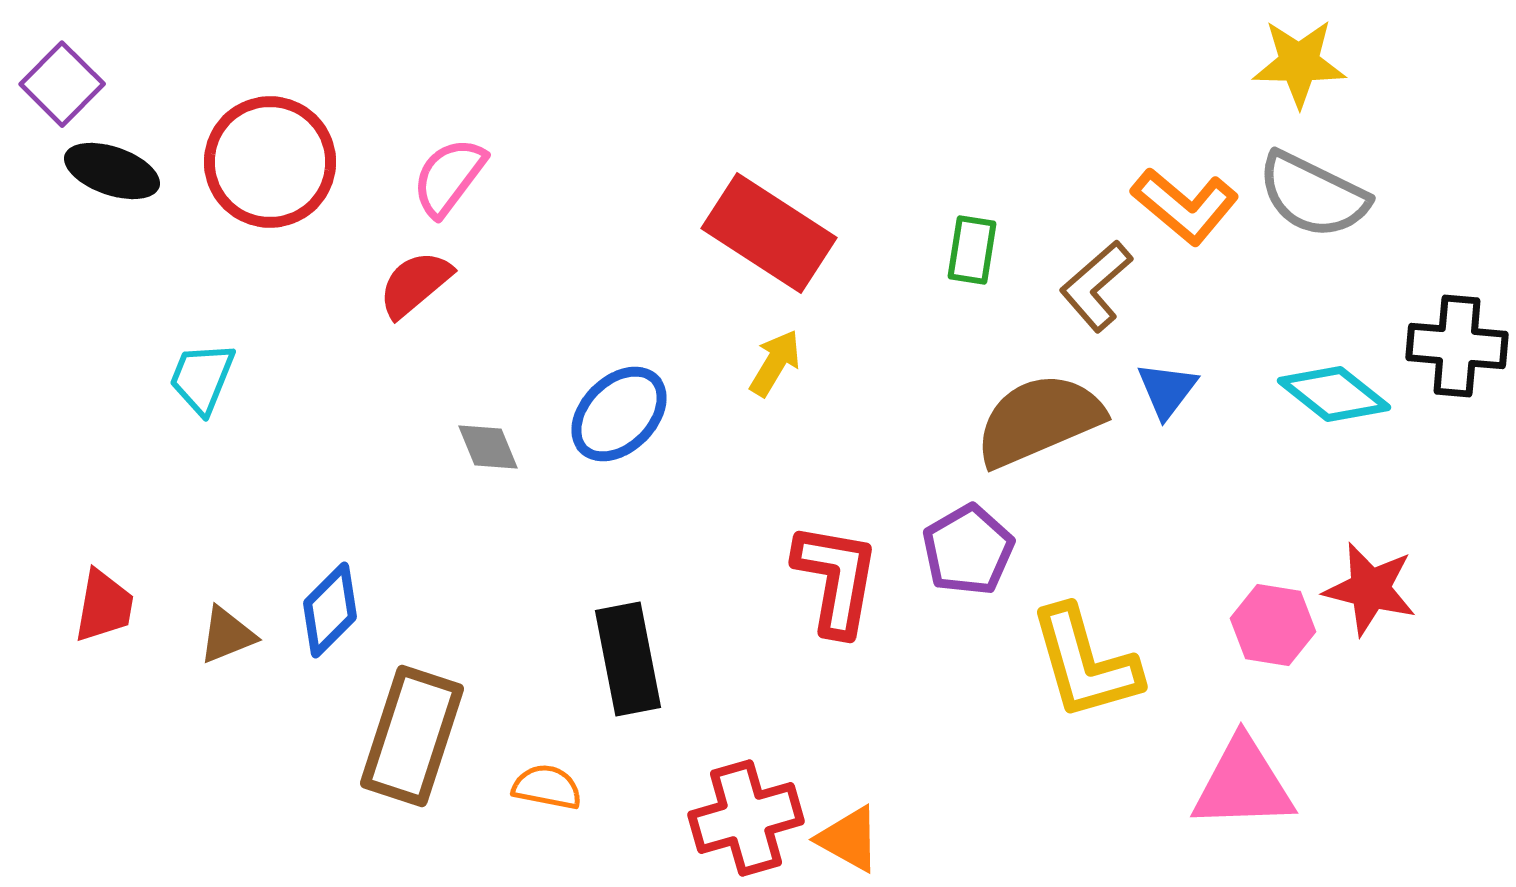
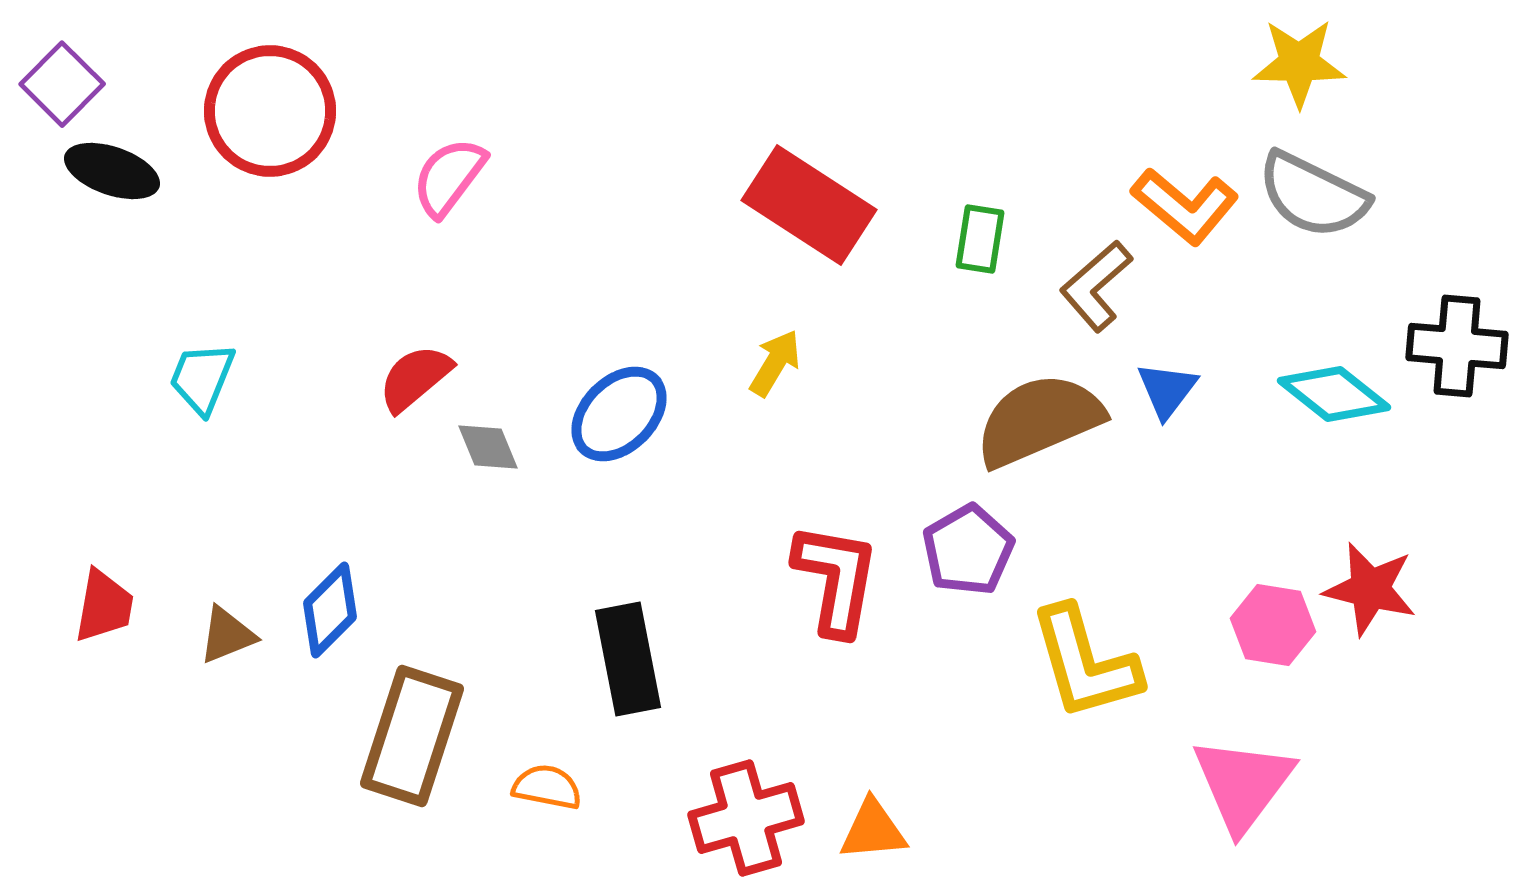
red circle: moved 51 px up
red rectangle: moved 40 px right, 28 px up
green rectangle: moved 8 px right, 11 px up
red semicircle: moved 94 px down
pink triangle: rotated 51 degrees counterclockwise
orange triangle: moved 24 px right, 9 px up; rotated 34 degrees counterclockwise
